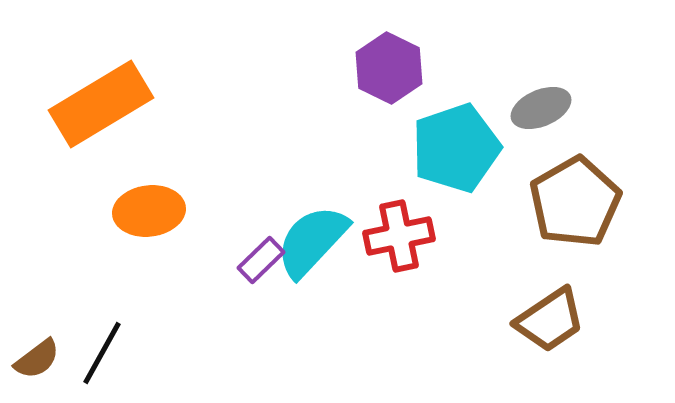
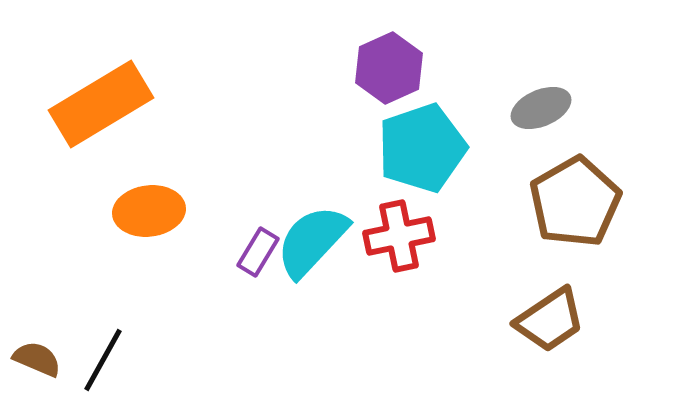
purple hexagon: rotated 10 degrees clockwise
cyan pentagon: moved 34 px left
purple rectangle: moved 3 px left, 8 px up; rotated 15 degrees counterclockwise
black line: moved 1 px right, 7 px down
brown semicircle: rotated 120 degrees counterclockwise
